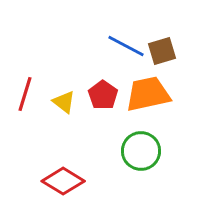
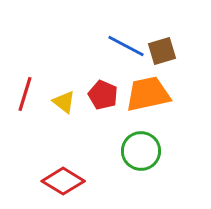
red pentagon: rotated 12 degrees counterclockwise
